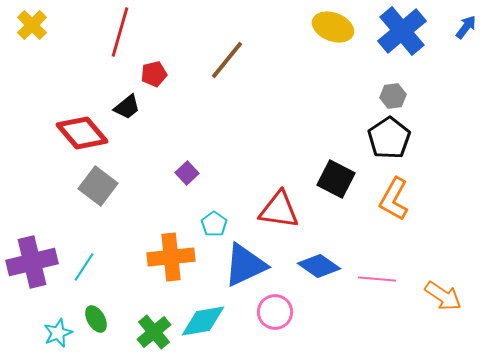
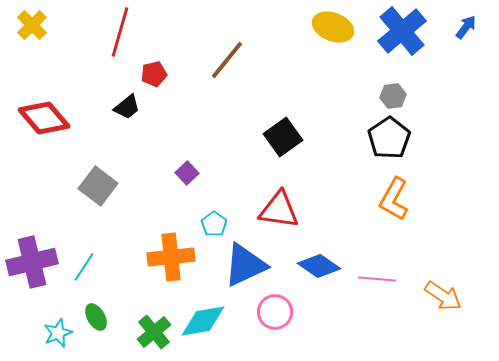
red diamond: moved 38 px left, 15 px up
black square: moved 53 px left, 42 px up; rotated 27 degrees clockwise
green ellipse: moved 2 px up
